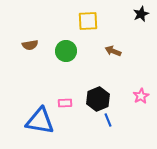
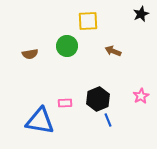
brown semicircle: moved 9 px down
green circle: moved 1 px right, 5 px up
